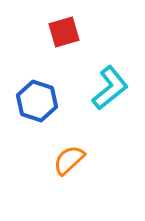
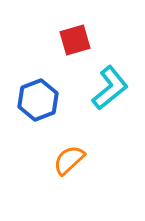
red square: moved 11 px right, 8 px down
blue hexagon: moved 1 px right, 1 px up; rotated 21 degrees clockwise
